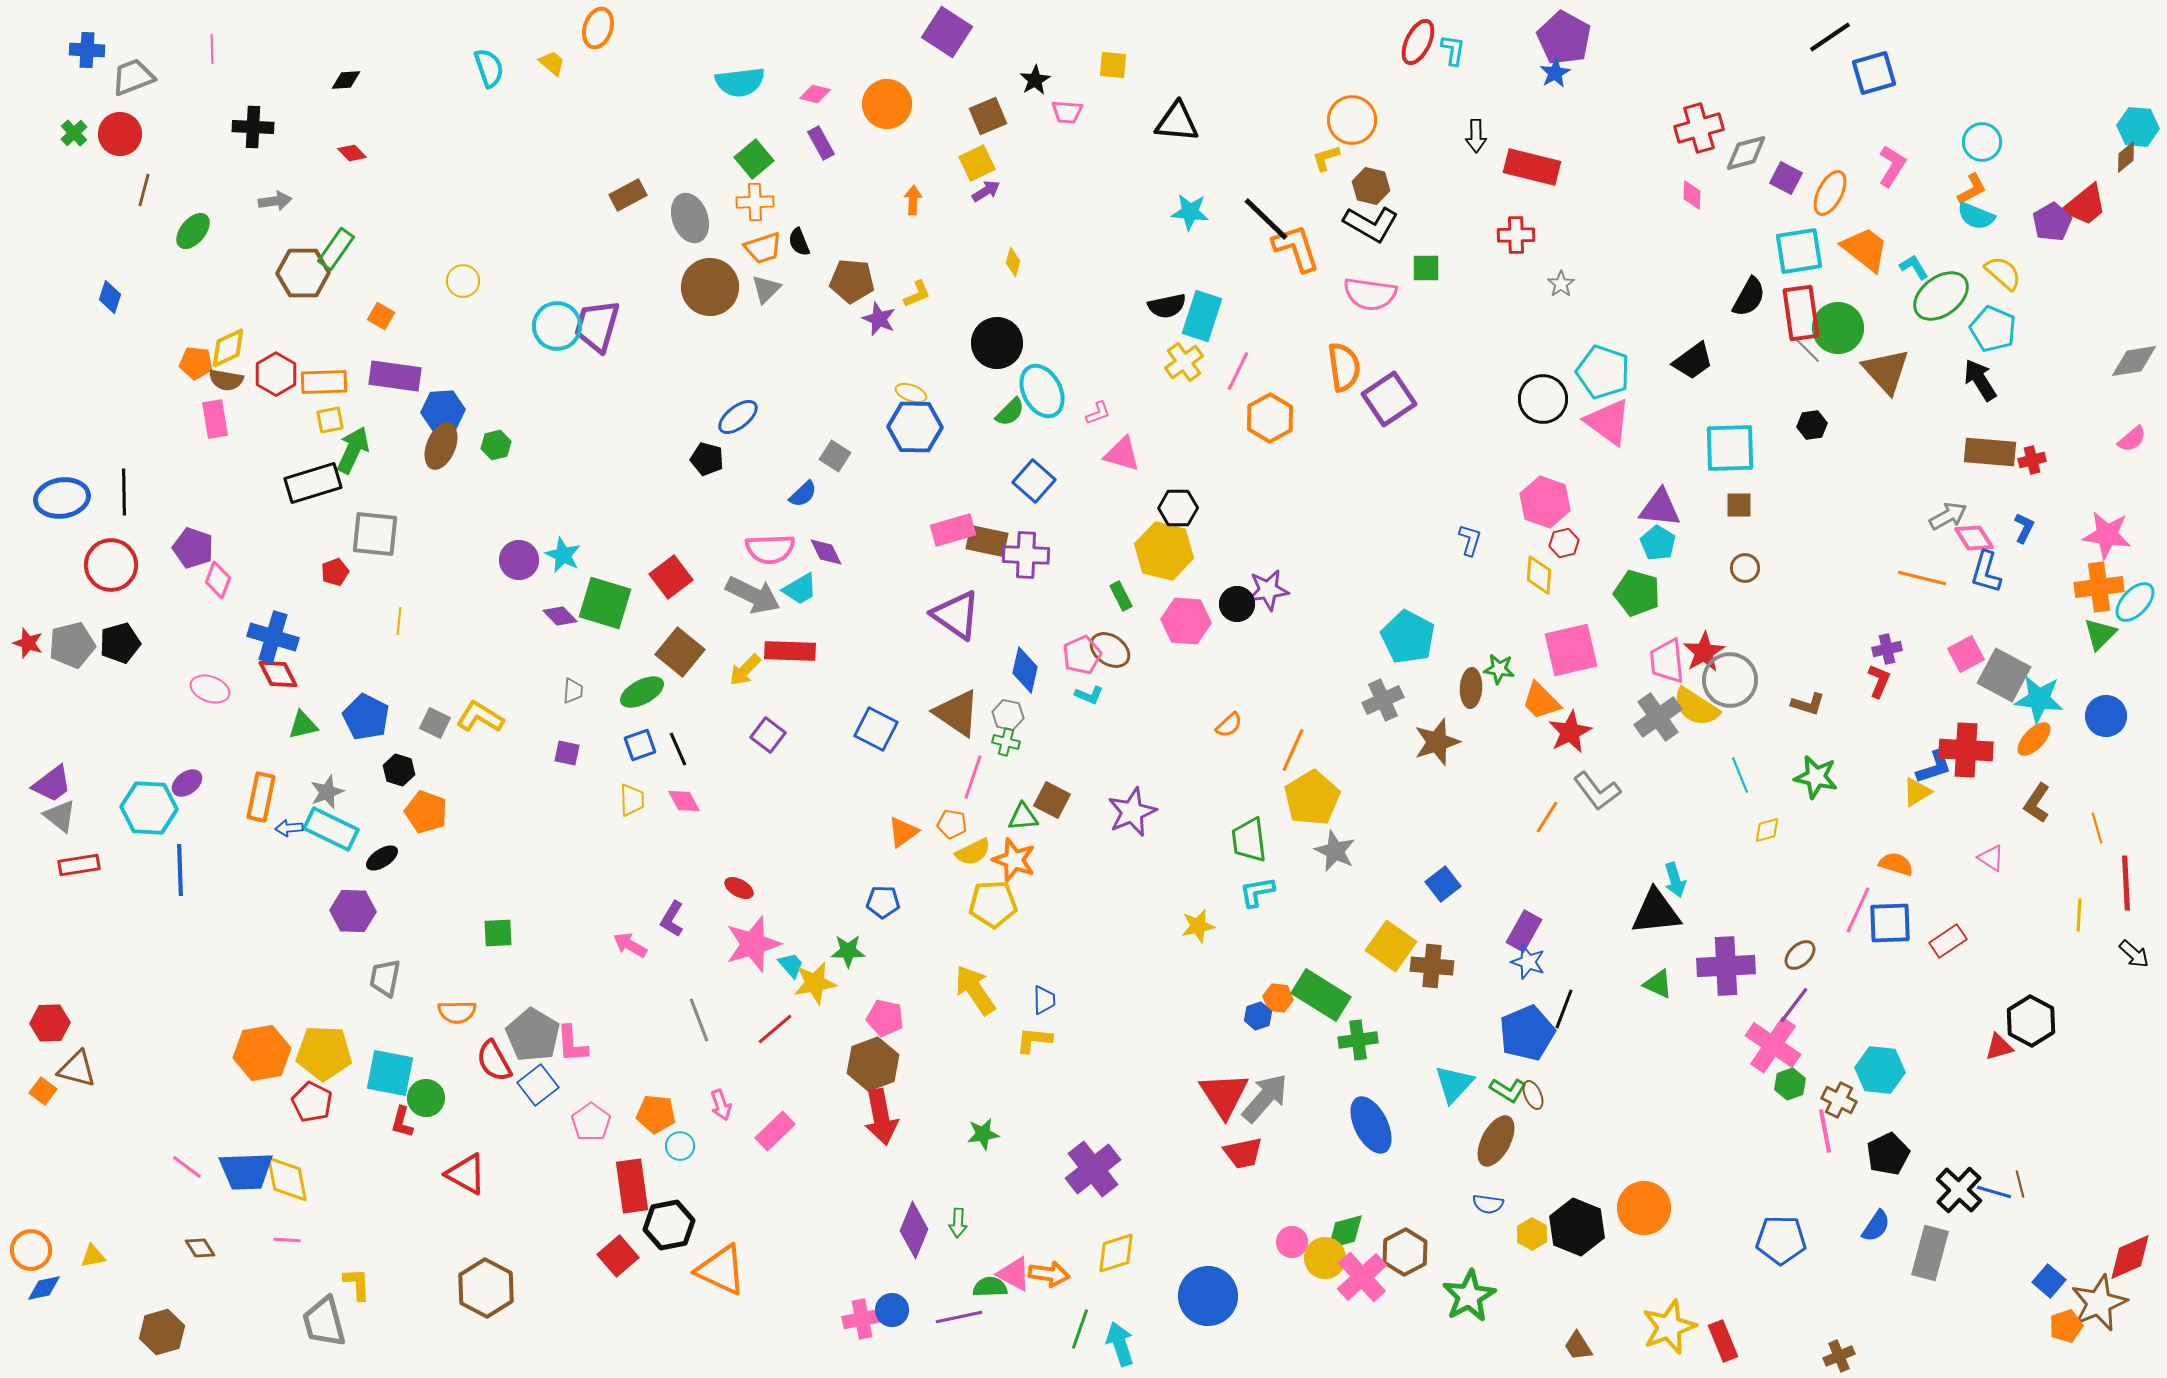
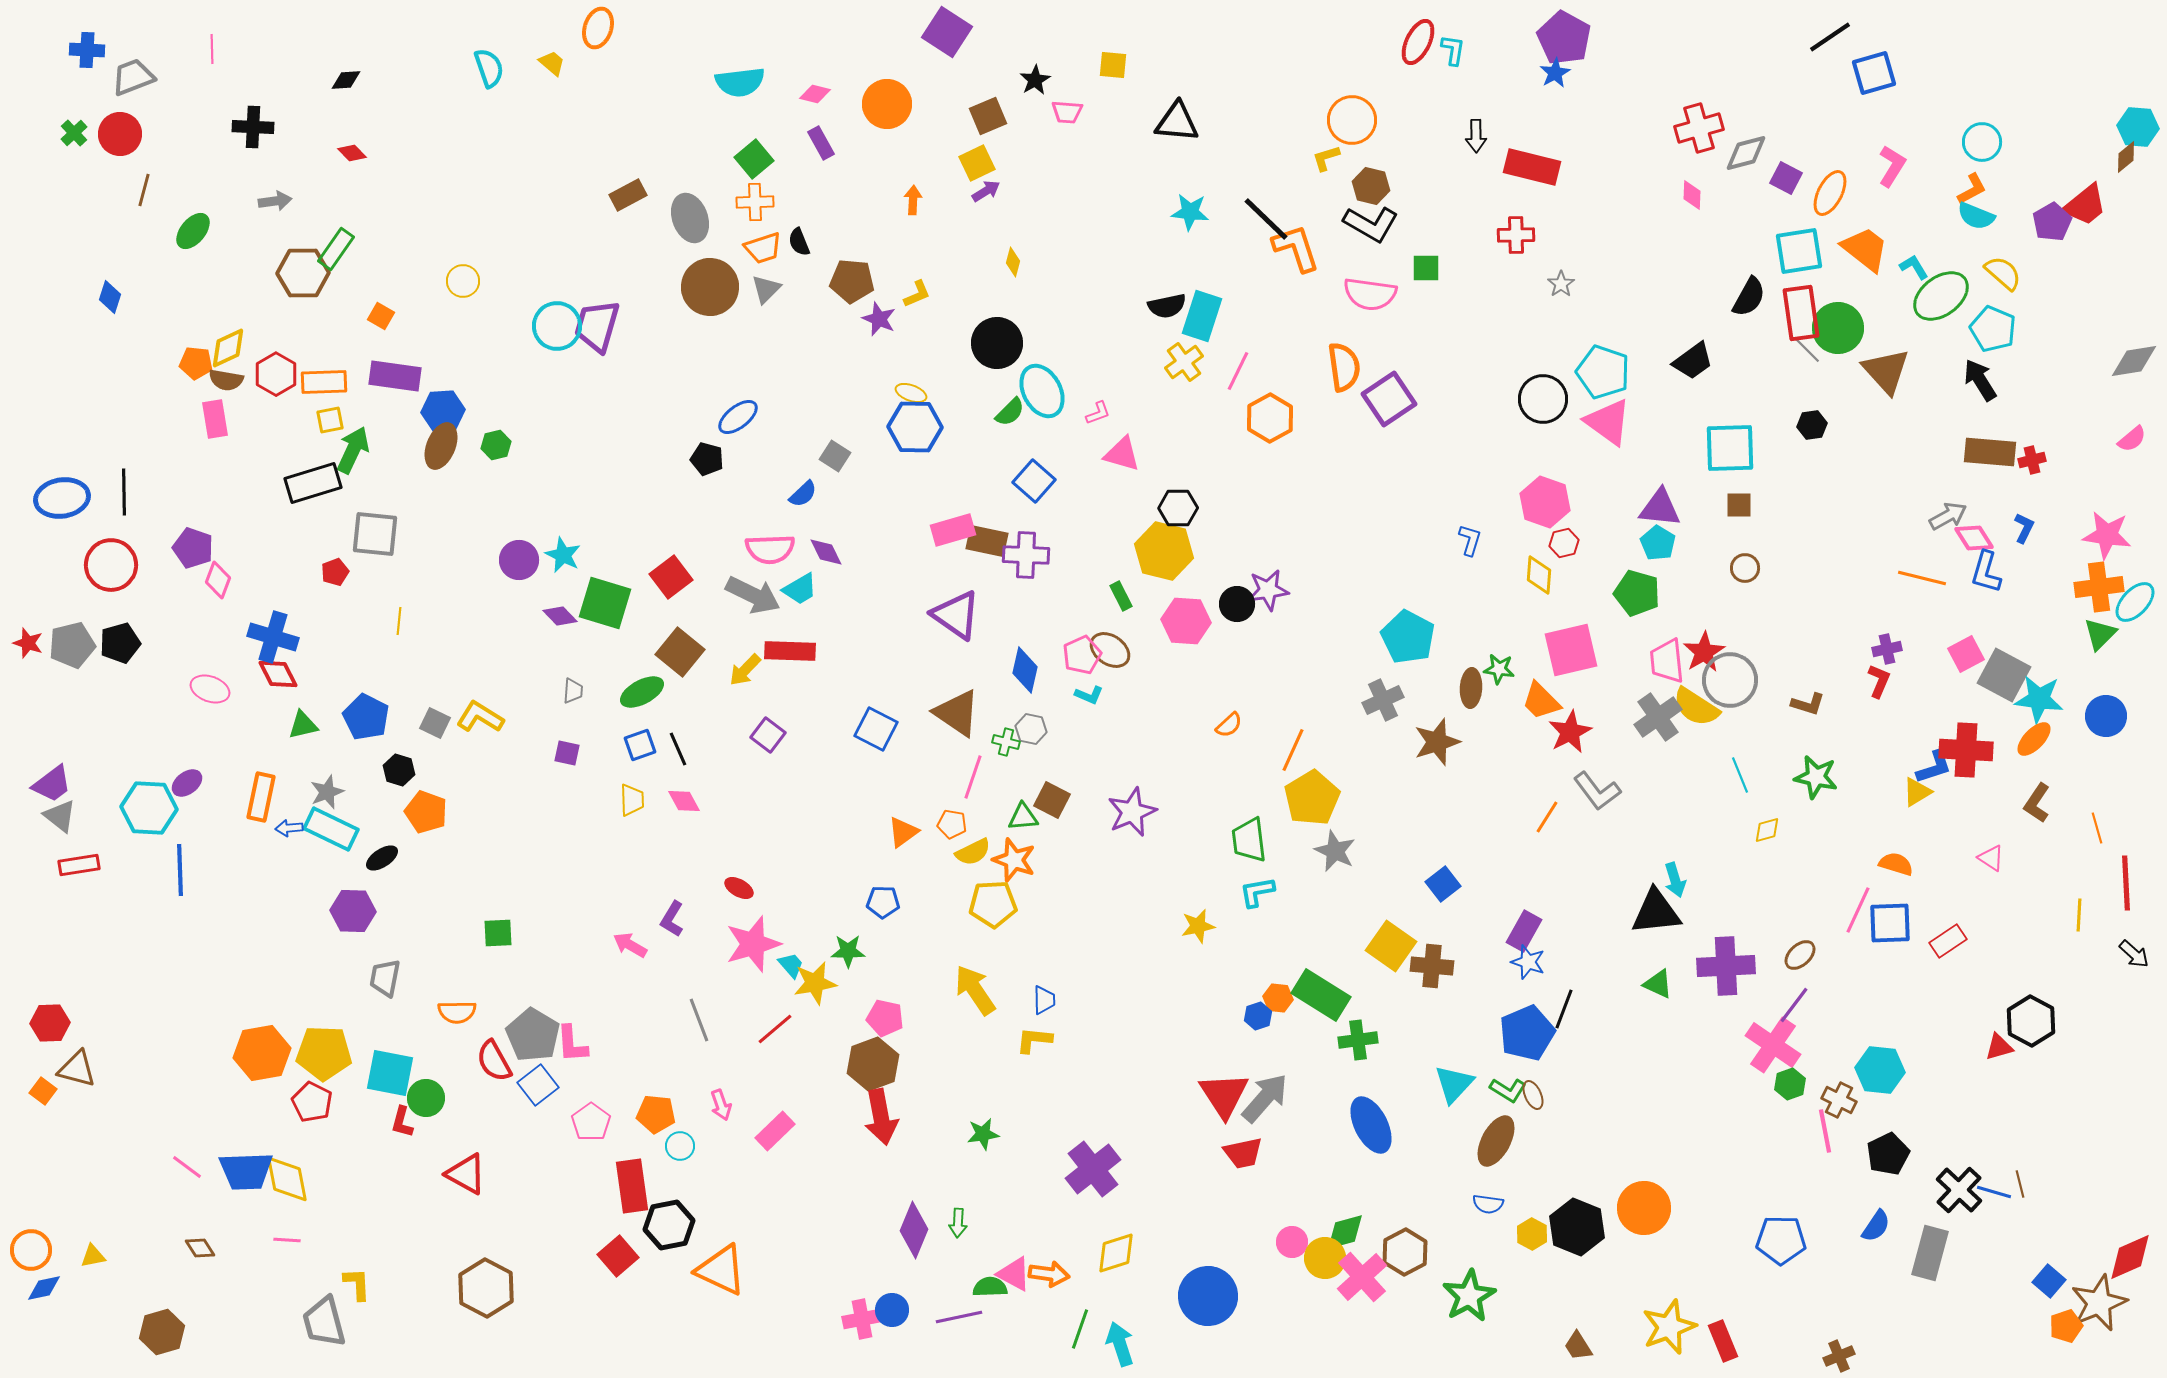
gray hexagon at (1008, 715): moved 23 px right, 14 px down
